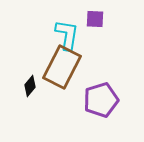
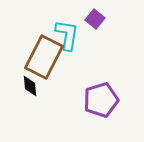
purple square: rotated 36 degrees clockwise
brown rectangle: moved 18 px left, 10 px up
black diamond: rotated 45 degrees counterclockwise
